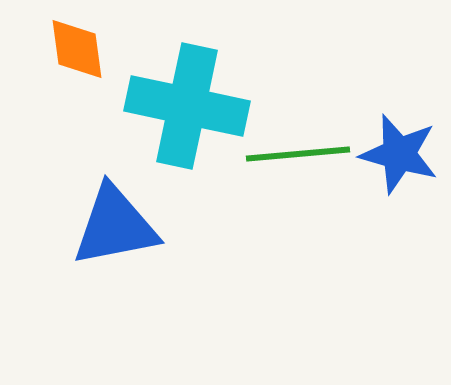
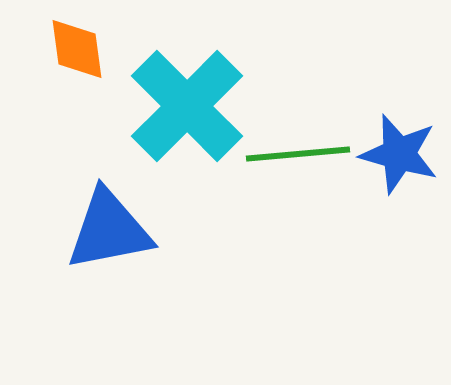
cyan cross: rotated 33 degrees clockwise
blue triangle: moved 6 px left, 4 px down
